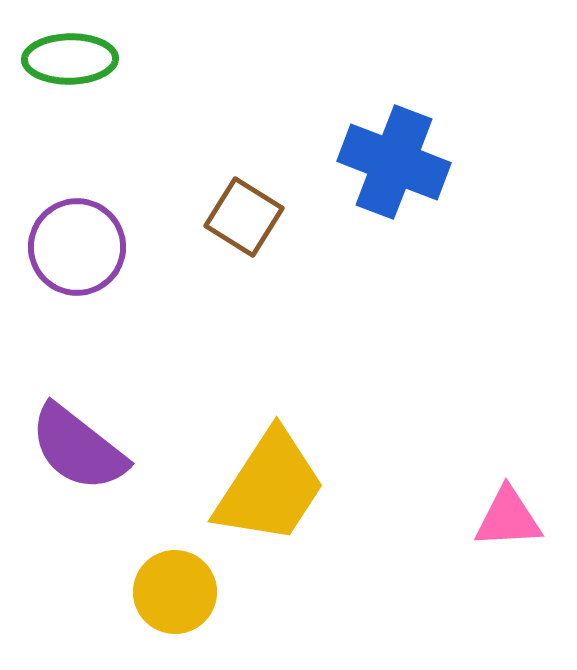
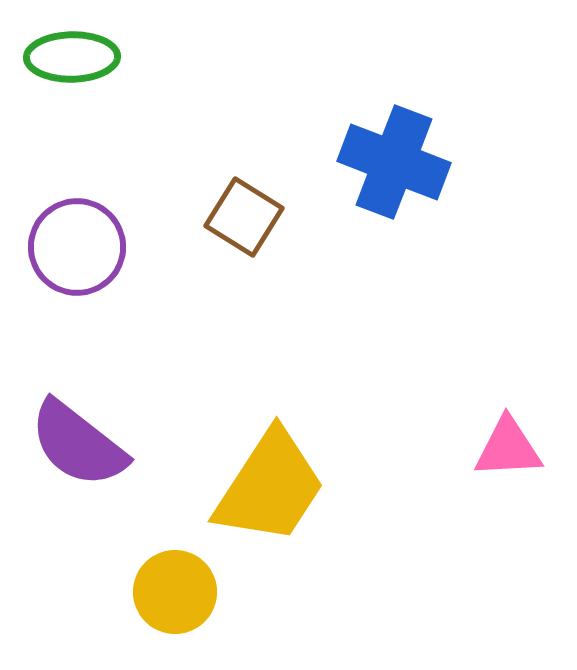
green ellipse: moved 2 px right, 2 px up
purple semicircle: moved 4 px up
pink triangle: moved 70 px up
